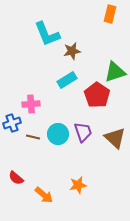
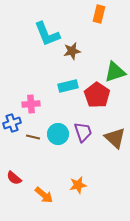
orange rectangle: moved 11 px left
cyan rectangle: moved 1 px right, 6 px down; rotated 18 degrees clockwise
red semicircle: moved 2 px left
